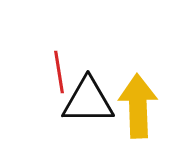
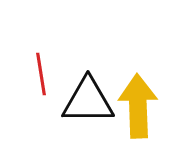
red line: moved 18 px left, 2 px down
